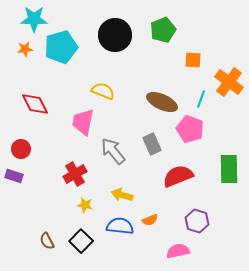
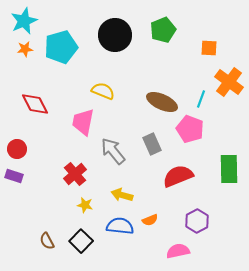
cyan star: moved 10 px left, 2 px down; rotated 24 degrees counterclockwise
orange square: moved 16 px right, 12 px up
red circle: moved 4 px left
red cross: rotated 10 degrees counterclockwise
purple hexagon: rotated 15 degrees clockwise
